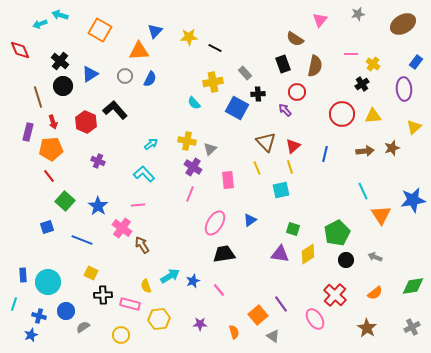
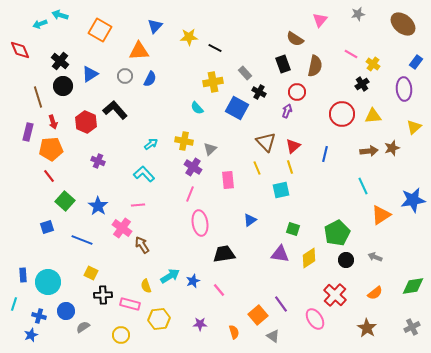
brown ellipse at (403, 24): rotated 70 degrees clockwise
blue triangle at (155, 31): moved 5 px up
pink line at (351, 54): rotated 32 degrees clockwise
black cross at (258, 94): moved 1 px right, 2 px up; rotated 32 degrees clockwise
cyan semicircle at (194, 103): moved 3 px right, 5 px down
purple arrow at (285, 110): moved 2 px right, 1 px down; rotated 64 degrees clockwise
yellow cross at (187, 141): moved 3 px left
brown arrow at (365, 151): moved 4 px right
cyan line at (363, 191): moved 5 px up
orange triangle at (381, 215): rotated 30 degrees clockwise
pink ellipse at (215, 223): moved 15 px left; rotated 40 degrees counterclockwise
yellow diamond at (308, 254): moved 1 px right, 4 px down
